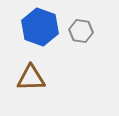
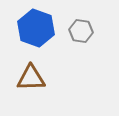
blue hexagon: moved 4 px left, 1 px down
